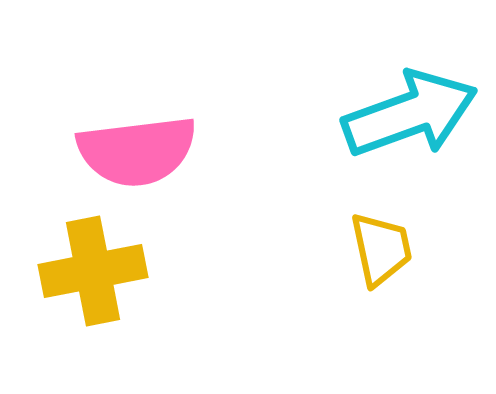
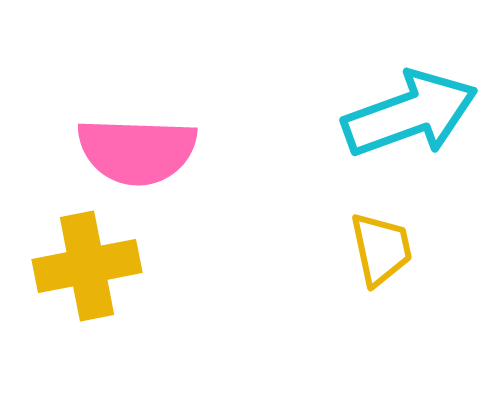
pink semicircle: rotated 9 degrees clockwise
yellow cross: moved 6 px left, 5 px up
